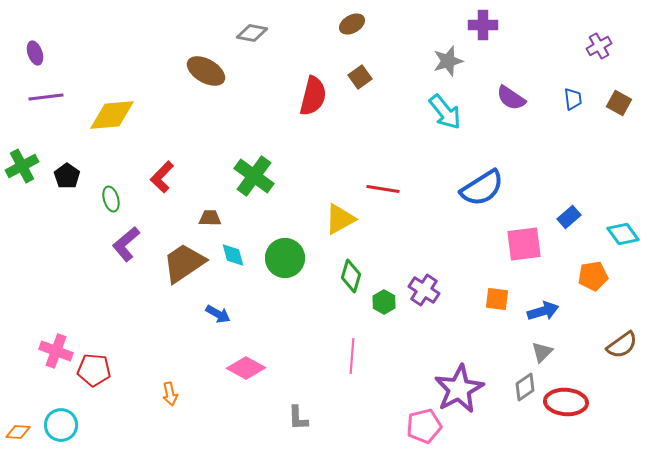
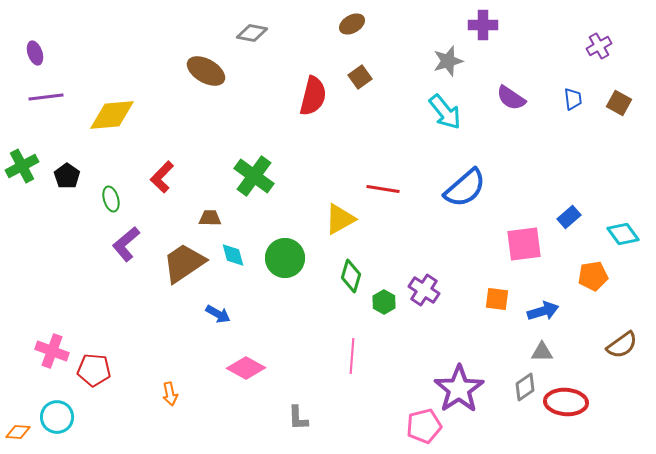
blue semicircle at (482, 188): moved 17 px left; rotated 9 degrees counterclockwise
pink cross at (56, 351): moved 4 px left
gray triangle at (542, 352): rotated 45 degrees clockwise
purple star at (459, 389): rotated 6 degrees counterclockwise
cyan circle at (61, 425): moved 4 px left, 8 px up
